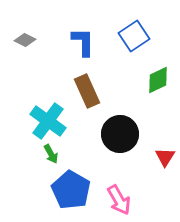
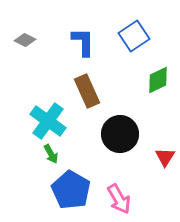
pink arrow: moved 1 px up
